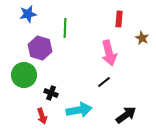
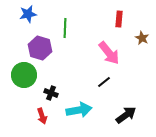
pink arrow: rotated 25 degrees counterclockwise
